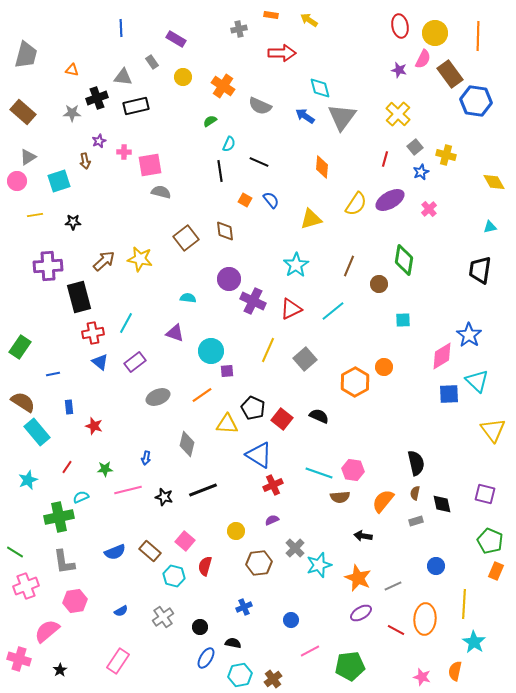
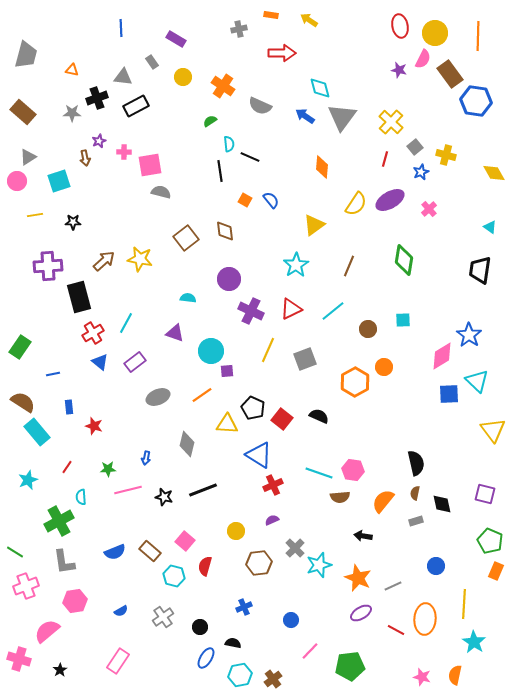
black rectangle at (136, 106): rotated 15 degrees counterclockwise
yellow cross at (398, 114): moved 7 px left, 8 px down
cyan semicircle at (229, 144): rotated 28 degrees counterclockwise
brown arrow at (85, 161): moved 3 px up
black line at (259, 162): moved 9 px left, 5 px up
yellow diamond at (494, 182): moved 9 px up
yellow triangle at (311, 219): moved 3 px right, 6 px down; rotated 20 degrees counterclockwise
cyan triangle at (490, 227): rotated 48 degrees clockwise
brown circle at (379, 284): moved 11 px left, 45 px down
purple cross at (253, 301): moved 2 px left, 10 px down
red cross at (93, 333): rotated 20 degrees counterclockwise
gray square at (305, 359): rotated 20 degrees clockwise
green star at (105, 469): moved 3 px right
cyan semicircle at (81, 497): rotated 70 degrees counterclockwise
green cross at (59, 517): moved 4 px down; rotated 16 degrees counterclockwise
pink line at (310, 651): rotated 18 degrees counterclockwise
orange semicircle at (455, 671): moved 4 px down
